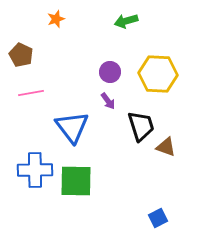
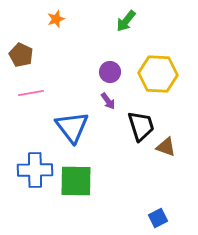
green arrow: rotated 35 degrees counterclockwise
